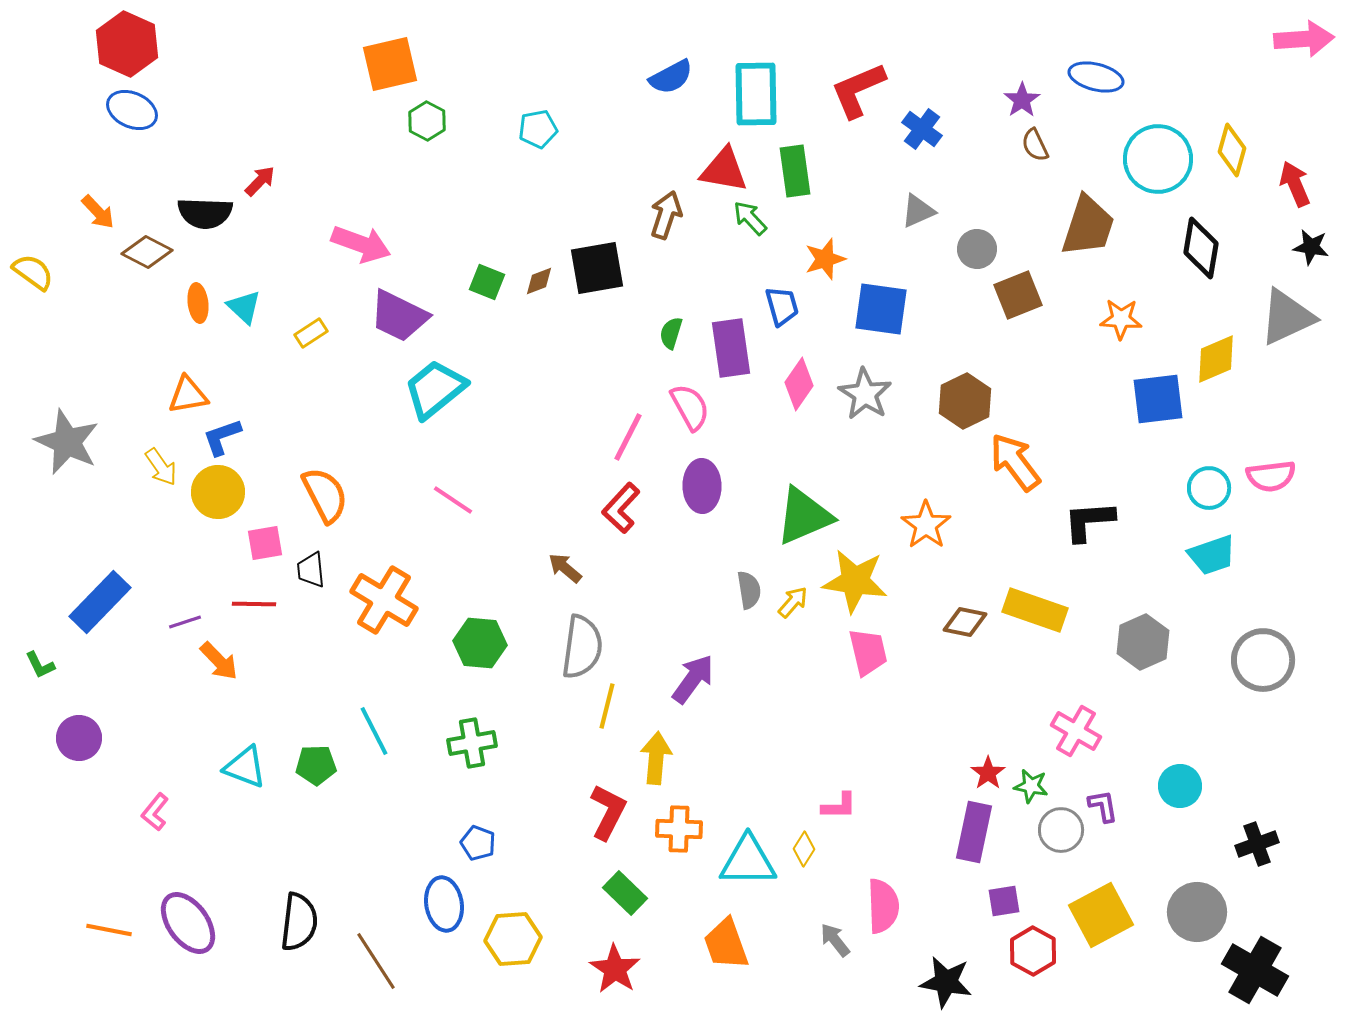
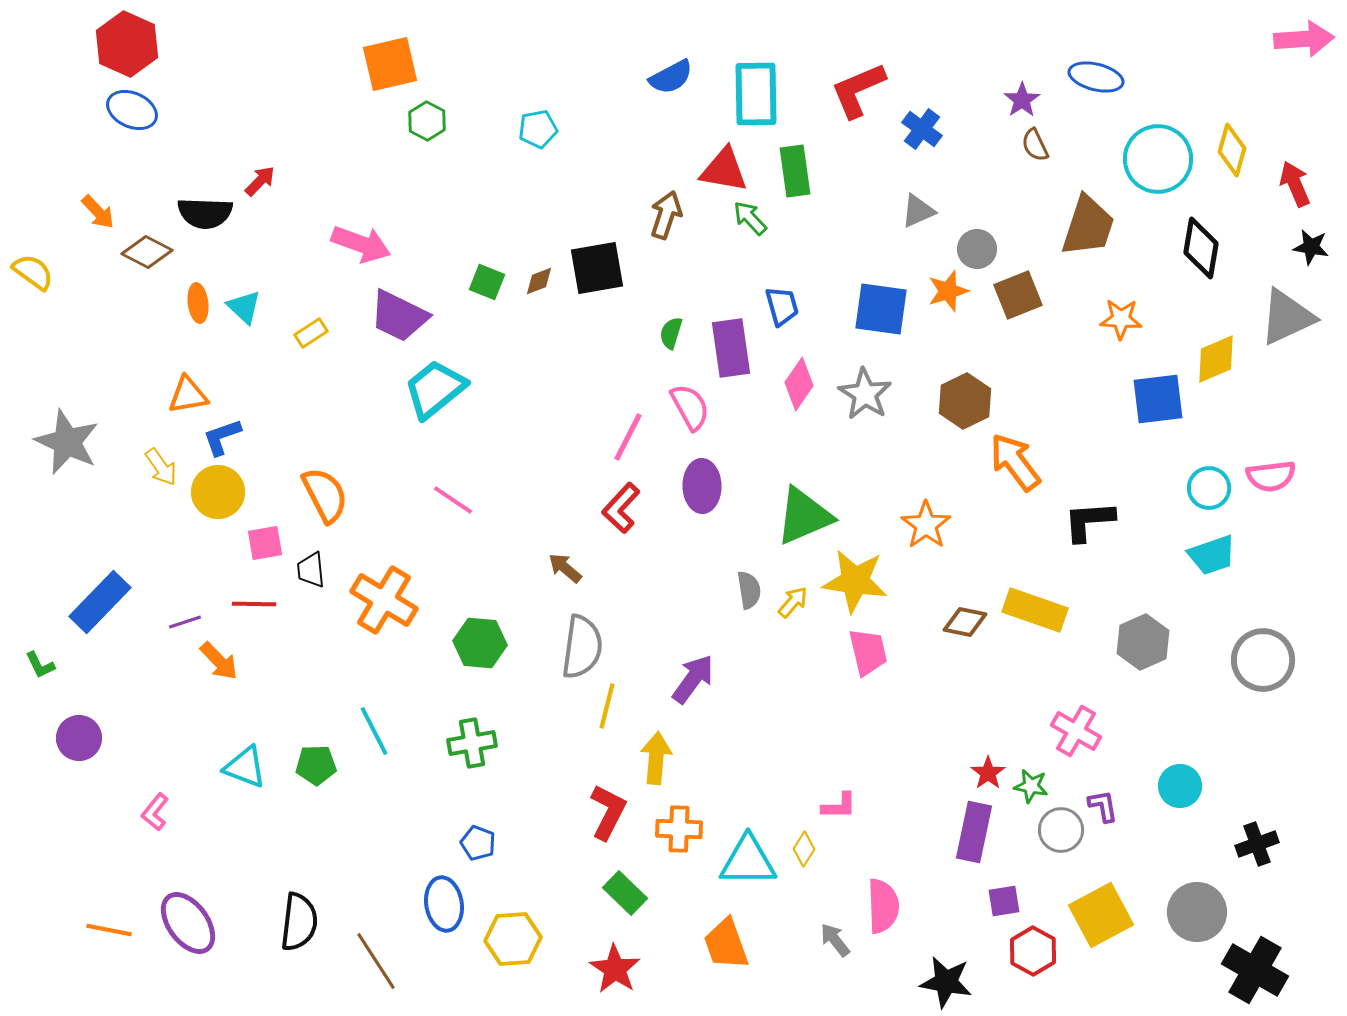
orange star at (825, 259): moved 123 px right, 32 px down
